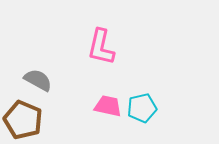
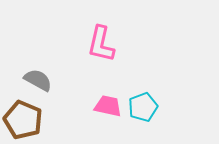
pink L-shape: moved 3 px up
cyan pentagon: moved 1 px right, 1 px up; rotated 8 degrees counterclockwise
